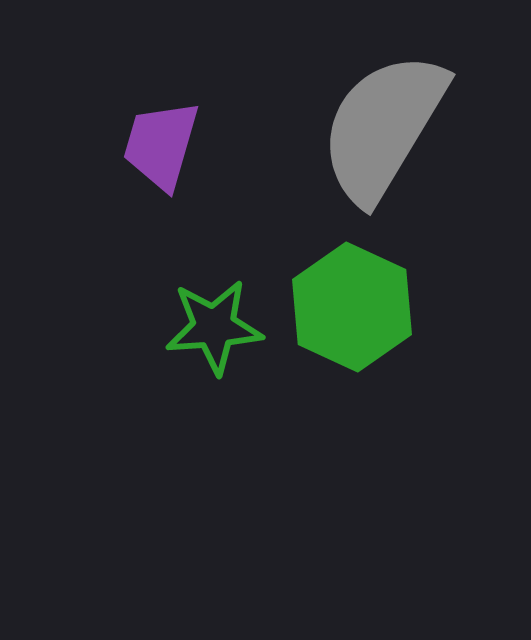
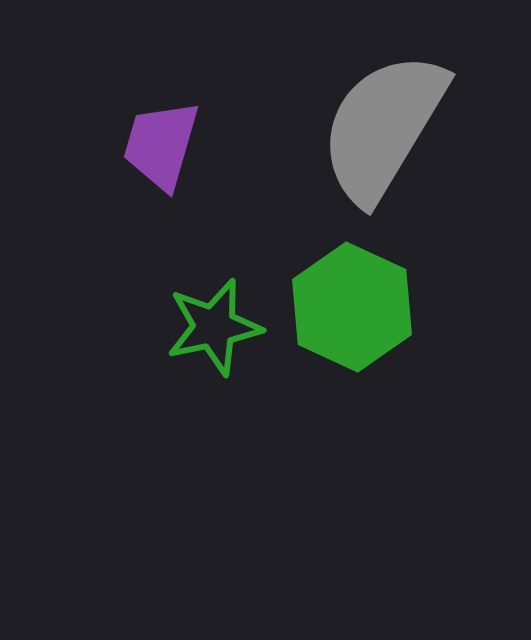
green star: rotated 8 degrees counterclockwise
